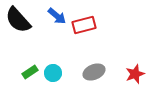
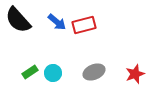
blue arrow: moved 6 px down
